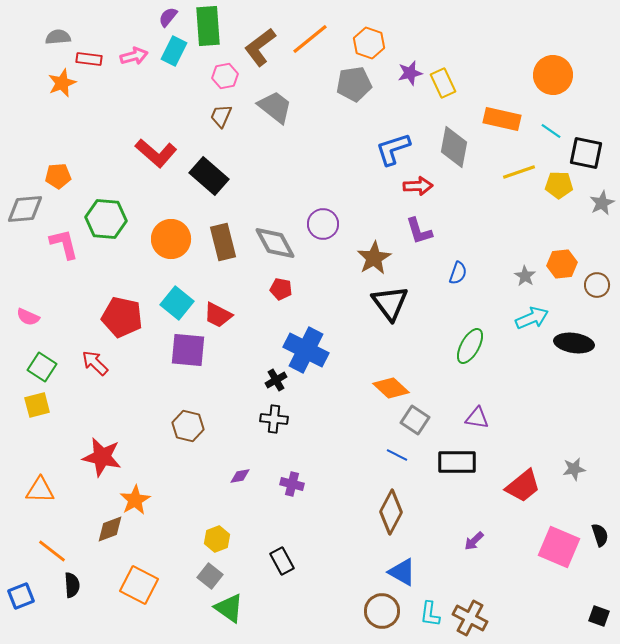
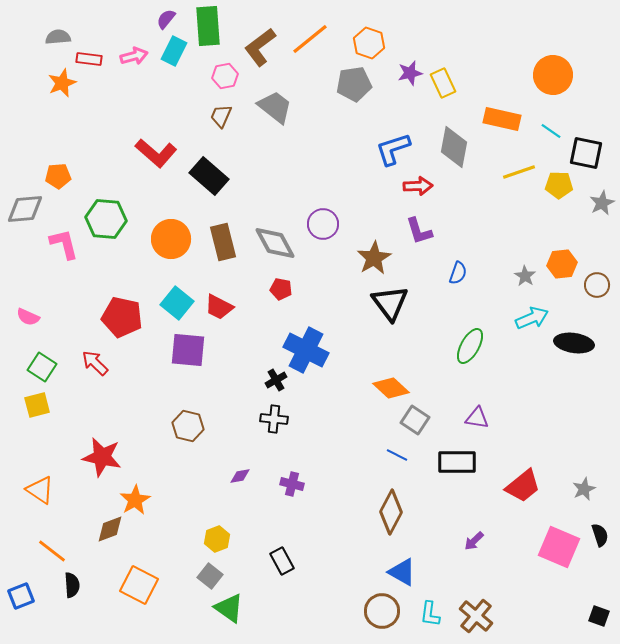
purple semicircle at (168, 17): moved 2 px left, 2 px down
red trapezoid at (218, 315): moved 1 px right, 8 px up
gray star at (574, 469): moved 10 px right, 20 px down; rotated 15 degrees counterclockwise
orange triangle at (40, 490): rotated 32 degrees clockwise
brown cross at (470, 618): moved 6 px right, 2 px up; rotated 12 degrees clockwise
